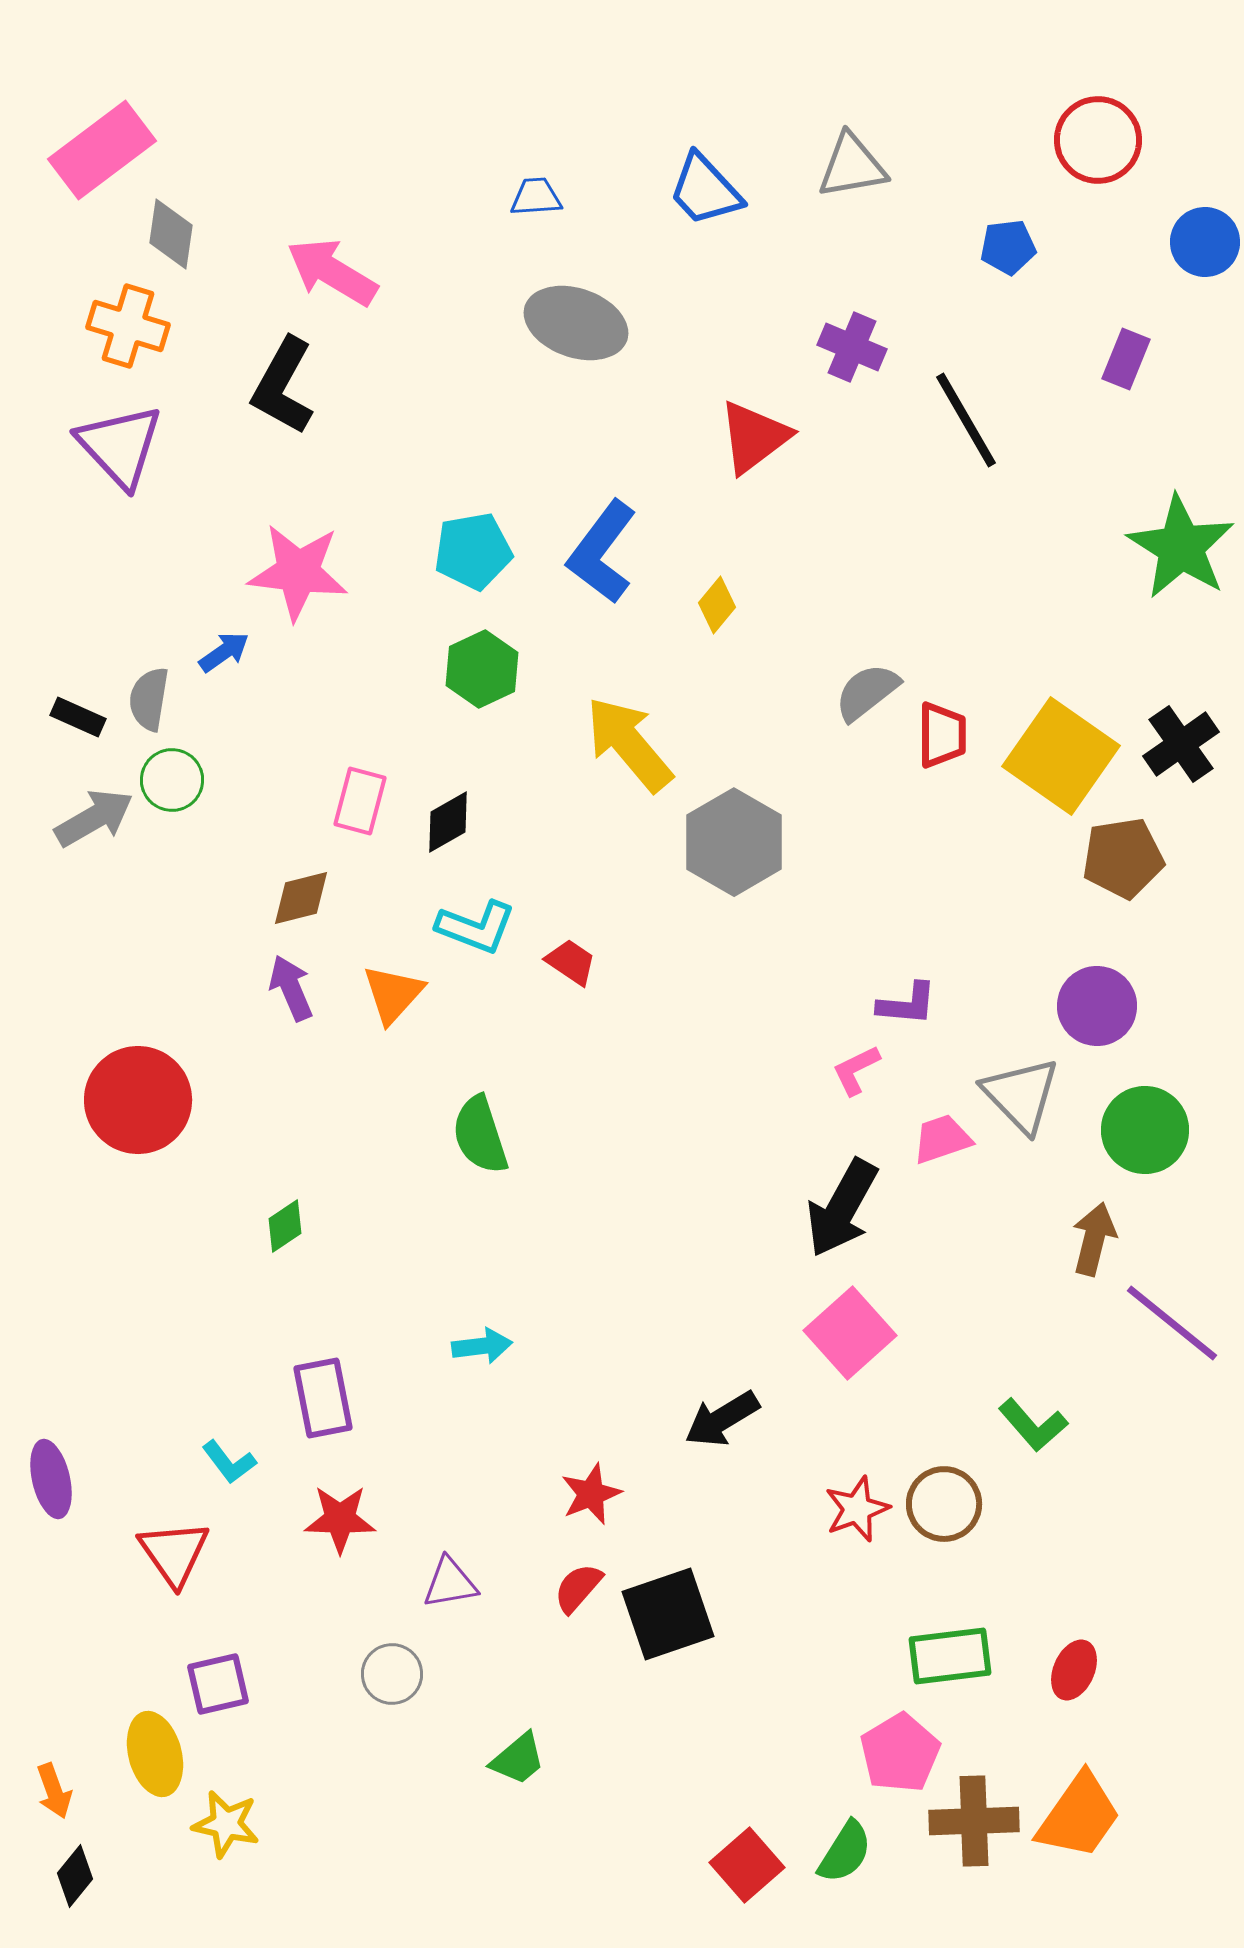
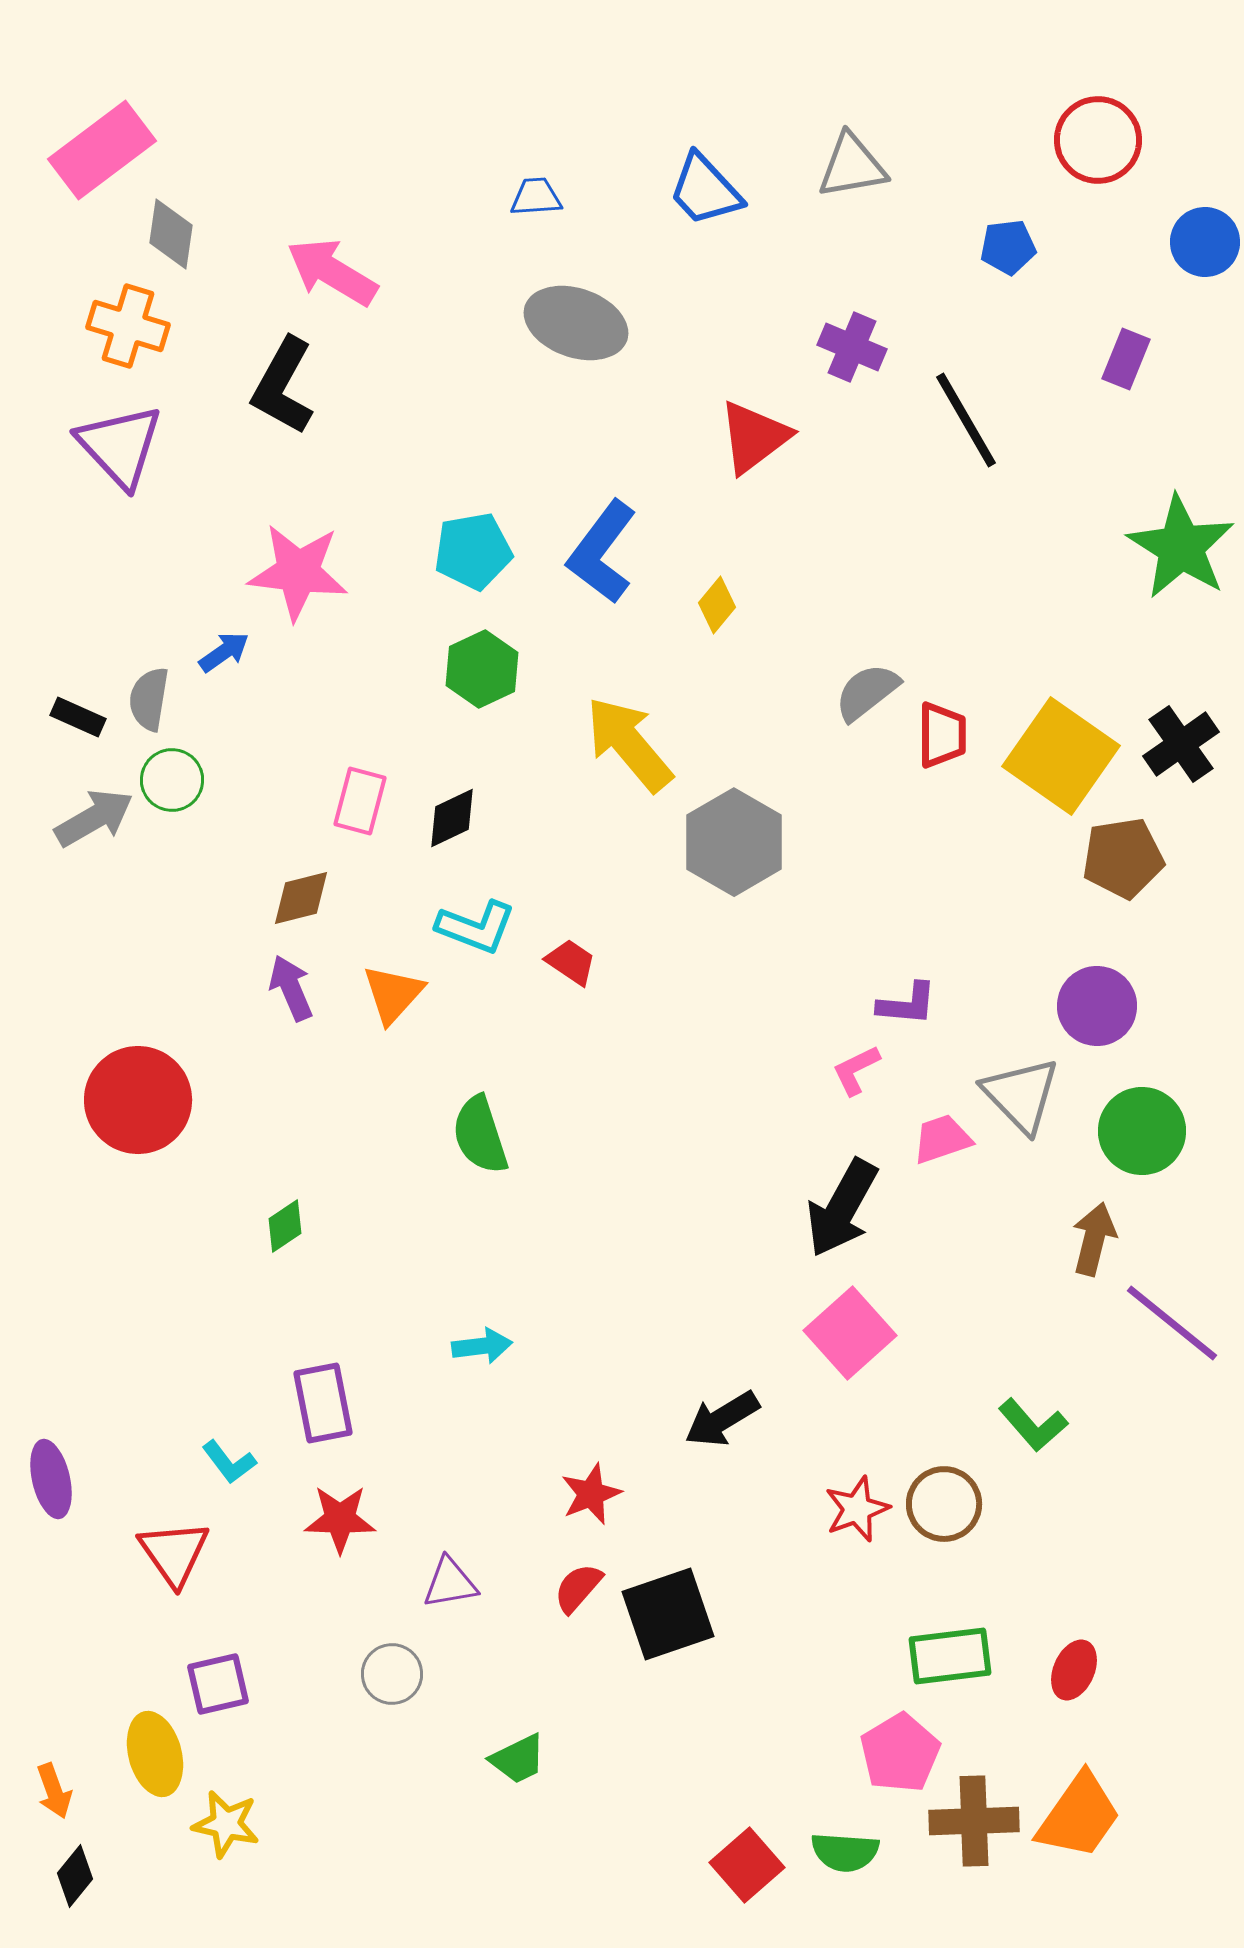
black diamond at (448, 822): moved 4 px right, 4 px up; rotated 4 degrees clockwise
green circle at (1145, 1130): moved 3 px left, 1 px down
purple rectangle at (323, 1398): moved 5 px down
green trapezoid at (518, 1759): rotated 14 degrees clockwise
green semicircle at (845, 1852): rotated 62 degrees clockwise
